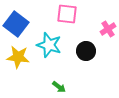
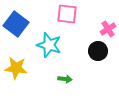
black circle: moved 12 px right
yellow star: moved 2 px left, 11 px down
green arrow: moved 6 px right, 8 px up; rotated 32 degrees counterclockwise
